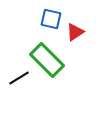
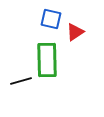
green rectangle: rotated 44 degrees clockwise
black line: moved 2 px right, 3 px down; rotated 15 degrees clockwise
